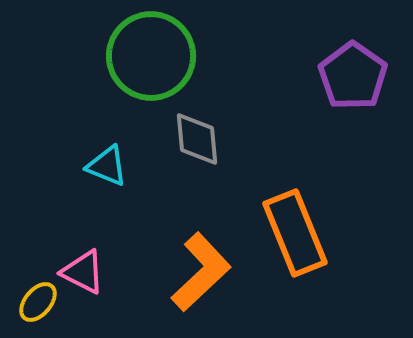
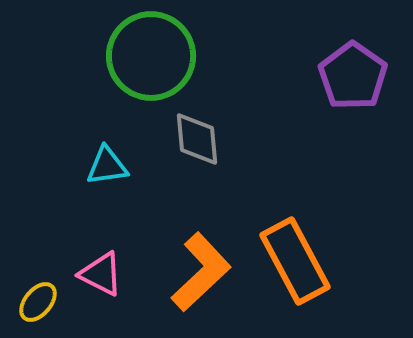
cyan triangle: rotated 30 degrees counterclockwise
orange rectangle: moved 28 px down; rotated 6 degrees counterclockwise
pink triangle: moved 18 px right, 2 px down
